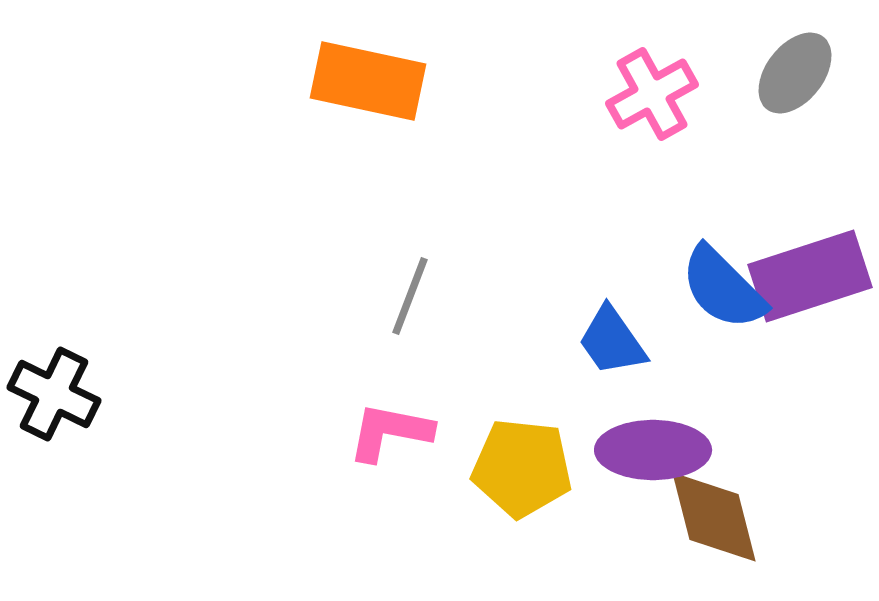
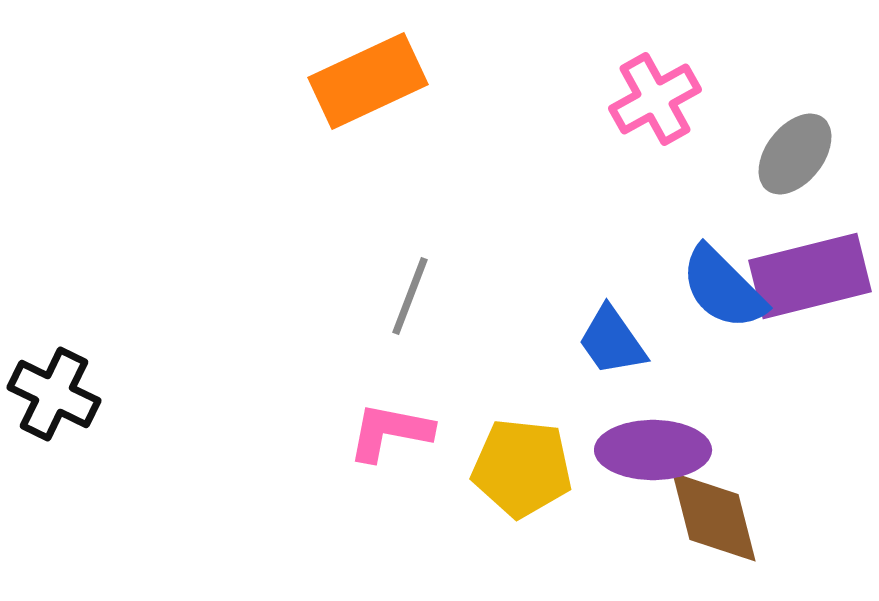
gray ellipse: moved 81 px down
orange rectangle: rotated 37 degrees counterclockwise
pink cross: moved 3 px right, 5 px down
purple rectangle: rotated 4 degrees clockwise
